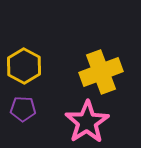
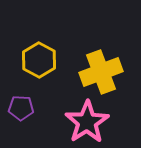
yellow hexagon: moved 15 px right, 6 px up
purple pentagon: moved 2 px left, 1 px up
